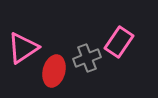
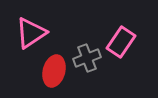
pink rectangle: moved 2 px right
pink triangle: moved 8 px right, 15 px up
